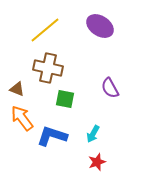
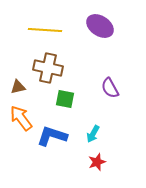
yellow line: rotated 44 degrees clockwise
brown triangle: moved 1 px right, 2 px up; rotated 35 degrees counterclockwise
orange arrow: moved 1 px left
